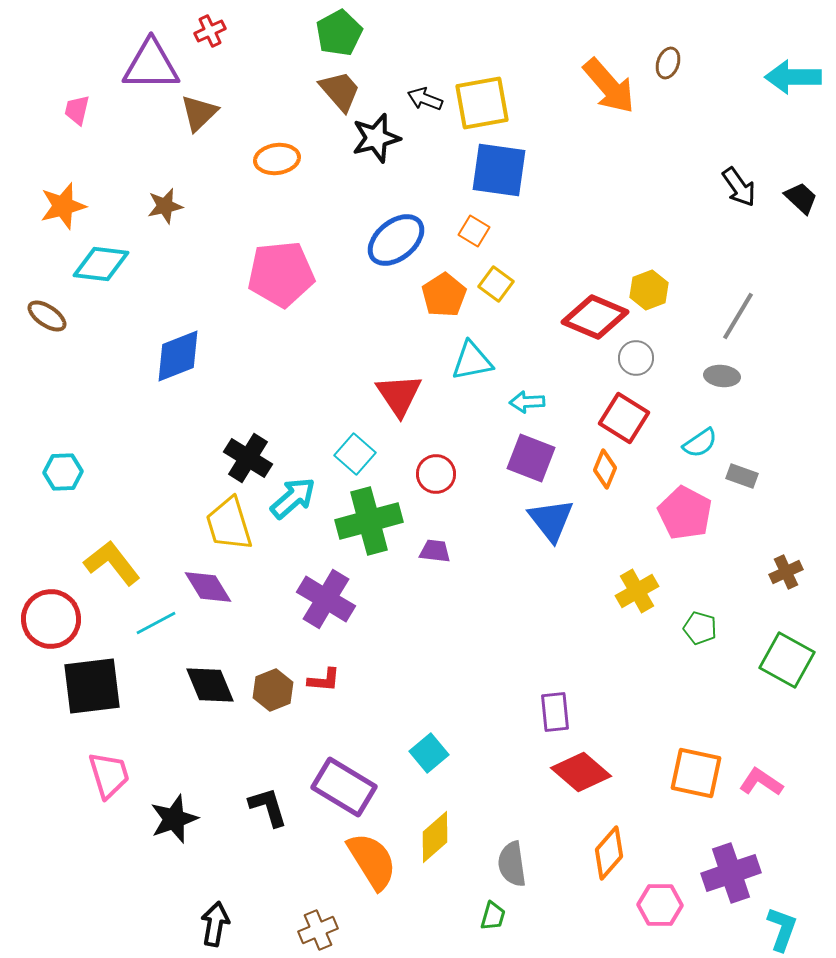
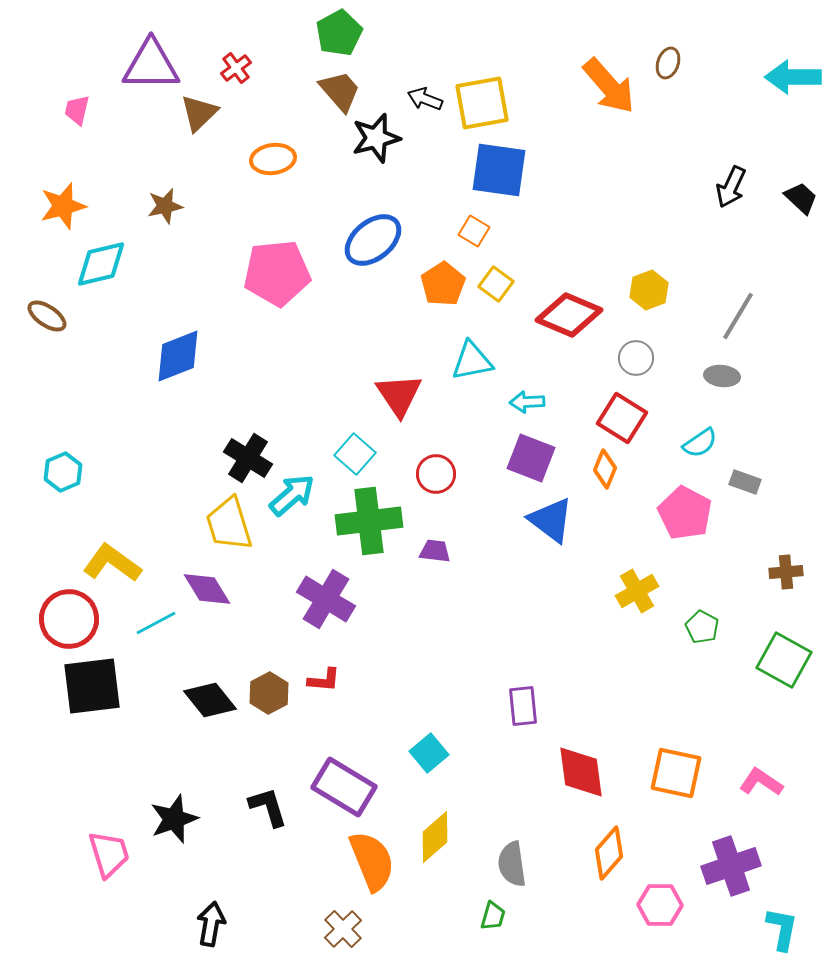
red cross at (210, 31): moved 26 px right, 37 px down; rotated 12 degrees counterclockwise
orange ellipse at (277, 159): moved 4 px left
black arrow at (739, 187): moved 8 px left; rotated 60 degrees clockwise
blue ellipse at (396, 240): moved 23 px left
cyan diamond at (101, 264): rotated 20 degrees counterclockwise
pink pentagon at (281, 274): moved 4 px left, 1 px up
orange pentagon at (444, 295): moved 1 px left, 11 px up
red diamond at (595, 317): moved 26 px left, 2 px up
red square at (624, 418): moved 2 px left
cyan hexagon at (63, 472): rotated 21 degrees counterclockwise
gray rectangle at (742, 476): moved 3 px right, 6 px down
cyan arrow at (293, 498): moved 1 px left, 3 px up
blue triangle at (551, 520): rotated 15 degrees counterclockwise
green cross at (369, 521): rotated 8 degrees clockwise
yellow L-shape at (112, 563): rotated 16 degrees counterclockwise
brown cross at (786, 572): rotated 20 degrees clockwise
purple diamond at (208, 587): moved 1 px left, 2 px down
red circle at (51, 619): moved 18 px right
green pentagon at (700, 628): moved 2 px right, 1 px up; rotated 12 degrees clockwise
green square at (787, 660): moved 3 px left
black diamond at (210, 685): moved 15 px down; rotated 16 degrees counterclockwise
brown hexagon at (273, 690): moved 4 px left, 3 px down; rotated 6 degrees counterclockwise
purple rectangle at (555, 712): moved 32 px left, 6 px up
red diamond at (581, 772): rotated 42 degrees clockwise
orange square at (696, 773): moved 20 px left
pink trapezoid at (109, 775): moved 79 px down
orange semicircle at (372, 861): rotated 10 degrees clockwise
purple cross at (731, 873): moved 7 px up
black arrow at (215, 924): moved 4 px left
cyan L-shape at (782, 929): rotated 9 degrees counterclockwise
brown cross at (318, 930): moved 25 px right, 1 px up; rotated 21 degrees counterclockwise
